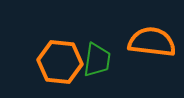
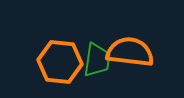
orange semicircle: moved 22 px left, 10 px down
